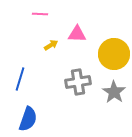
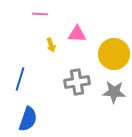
yellow arrow: rotated 104 degrees clockwise
gray cross: moved 1 px left
gray star: rotated 30 degrees counterclockwise
